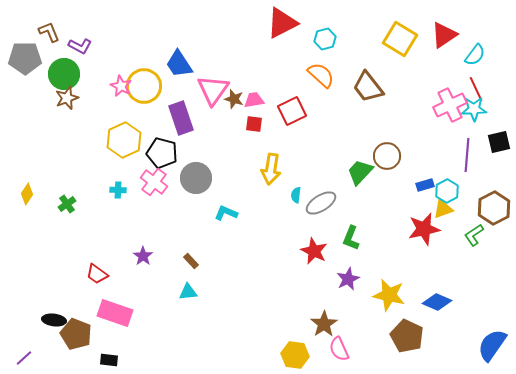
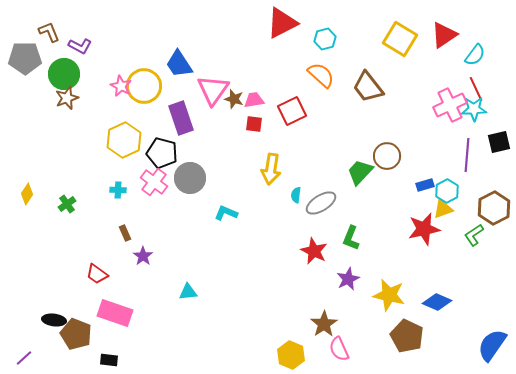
gray circle at (196, 178): moved 6 px left
brown rectangle at (191, 261): moved 66 px left, 28 px up; rotated 21 degrees clockwise
yellow hexagon at (295, 355): moved 4 px left; rotated 16 degrees clockwise
